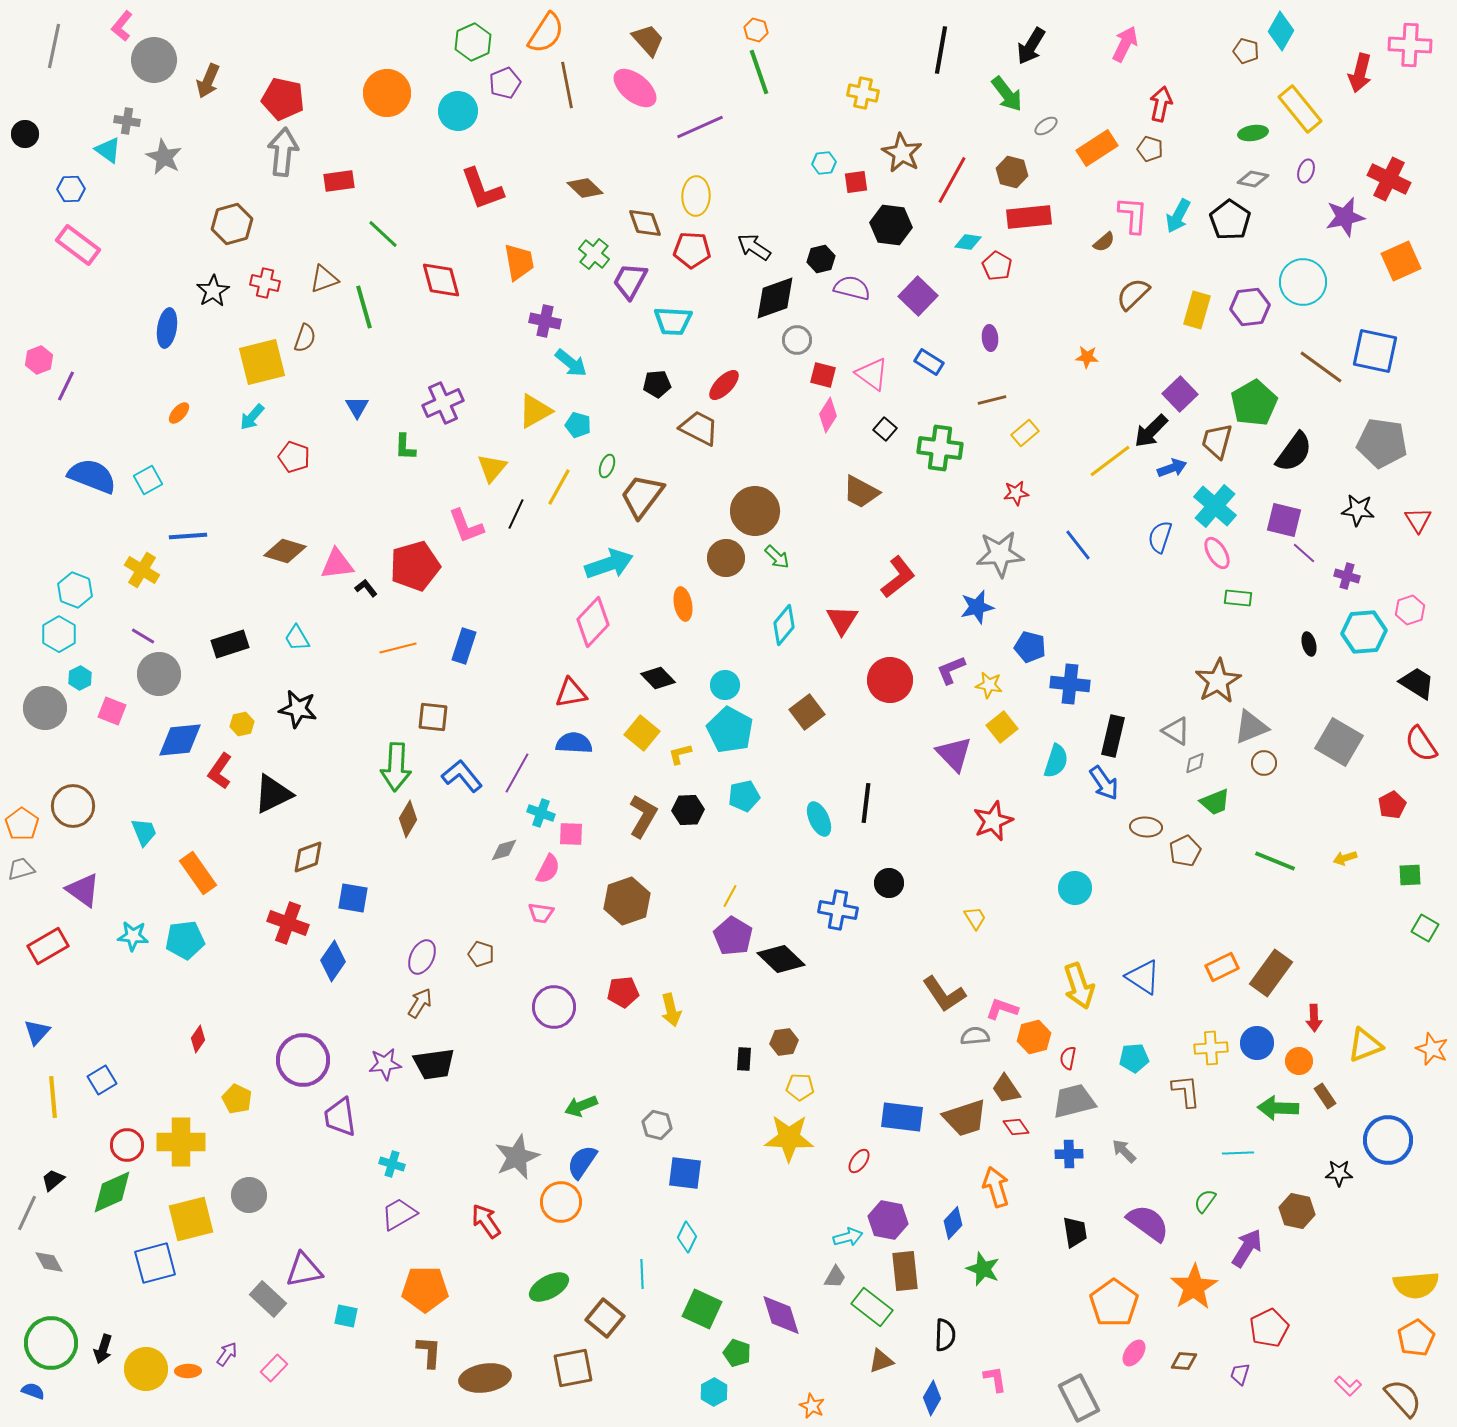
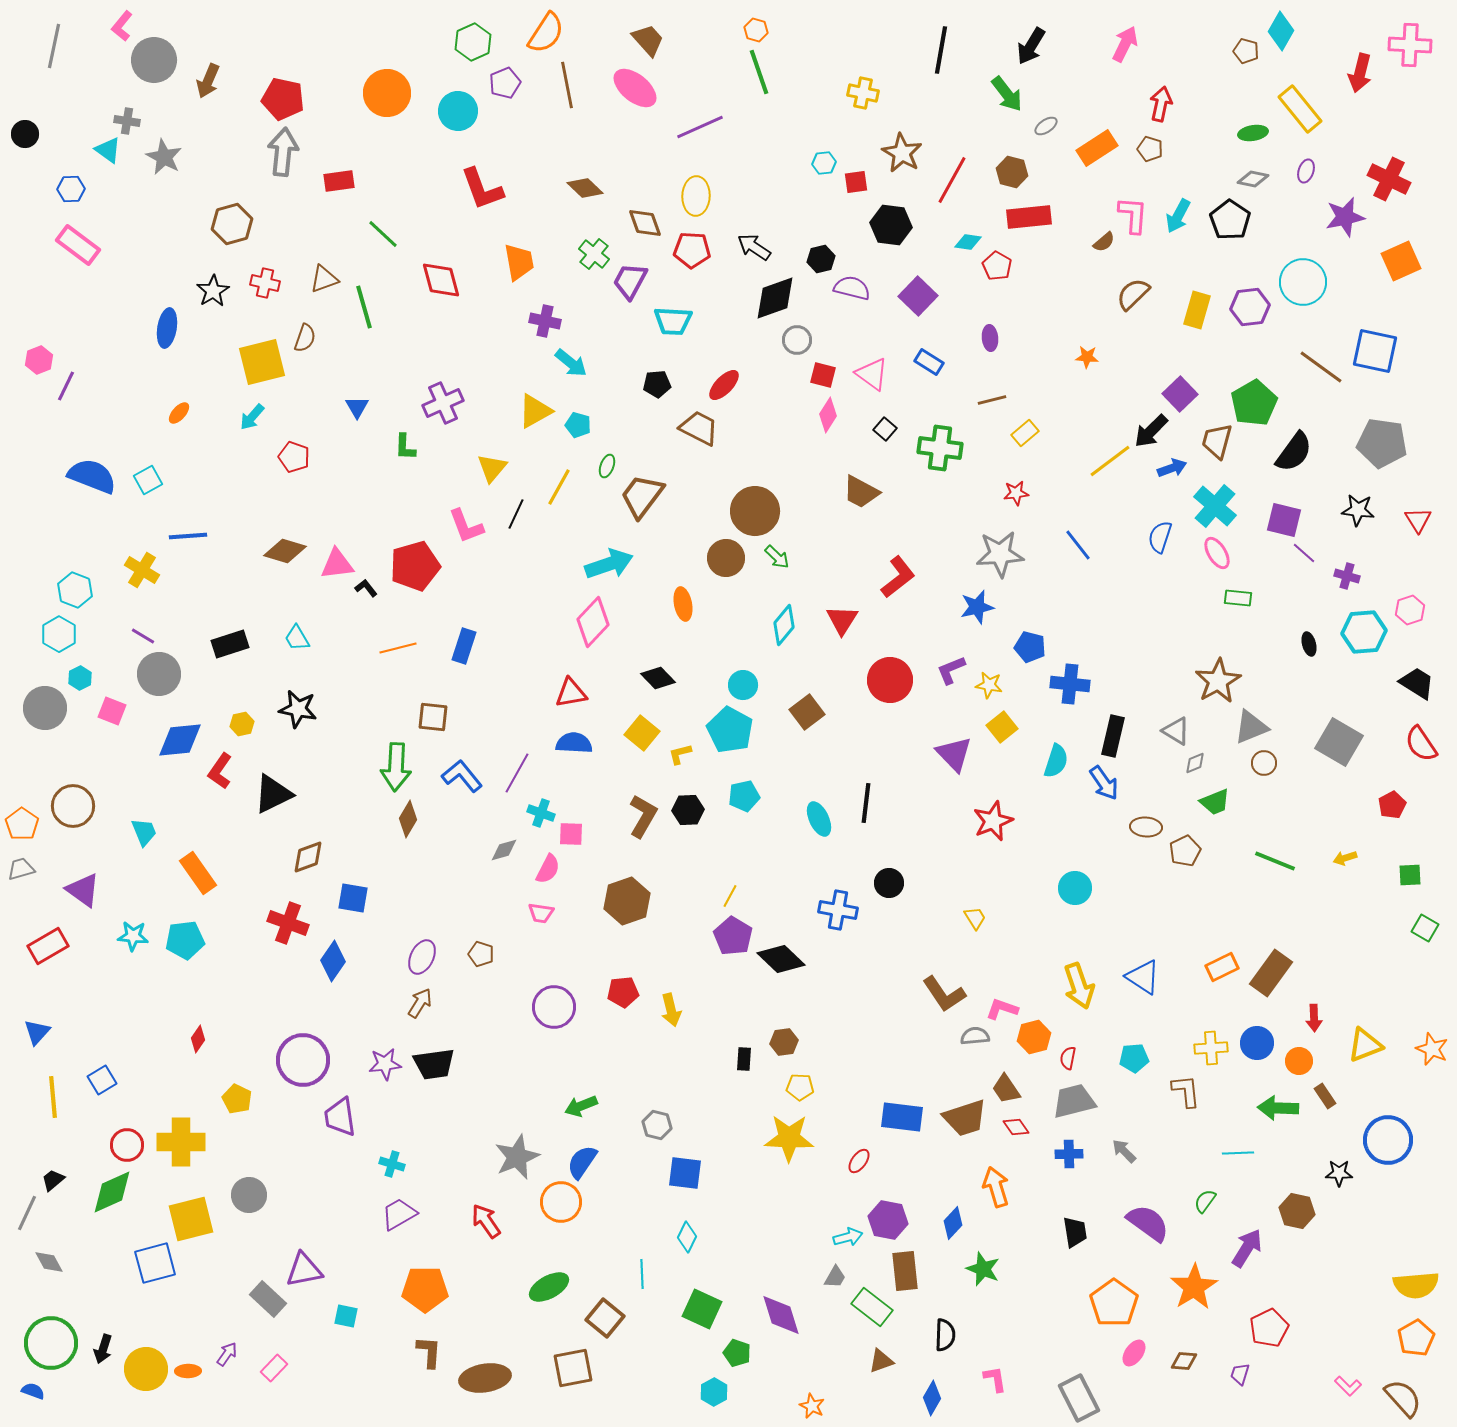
cyan circle at (725, 685): moved 18 px right
